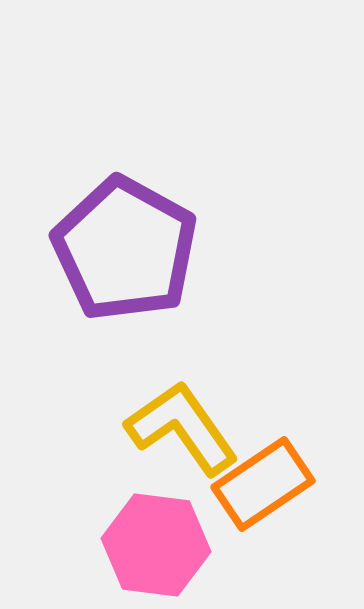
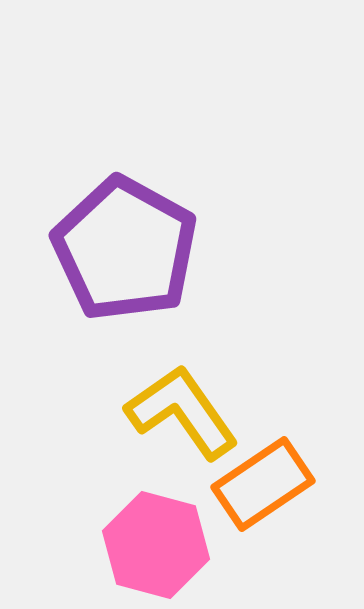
yellow L-shape: moved 16 px up
pink hexagon: rotated 8 degrees clockwise
